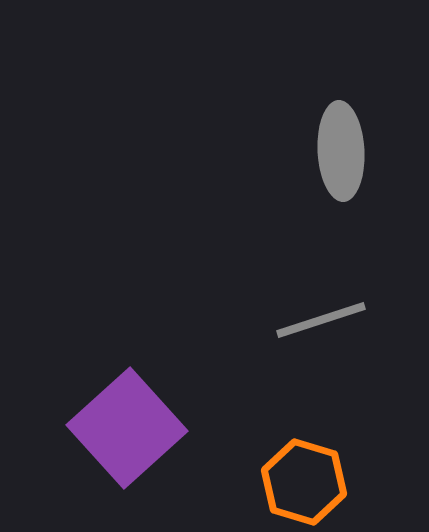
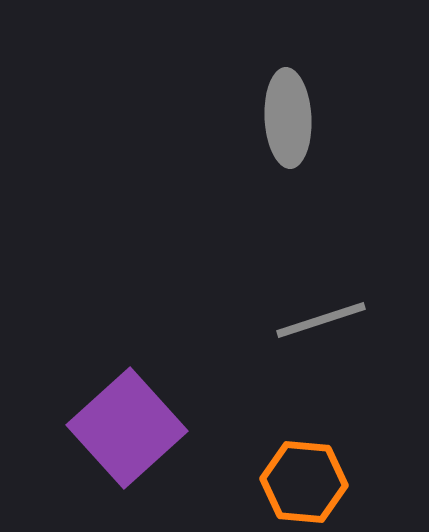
gray ellipse: moved 53 px left, 33 px up
orange hexagon: rotated 12 degrees counterclockwise
